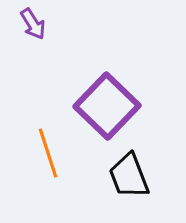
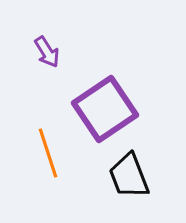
purple arrow: moved 14 px right, 28 px down
purple square: moved 2 px left, 3 px down; rotated 12 degrees clockwise
